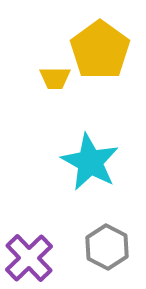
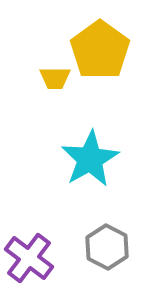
cyan star: moved 3 px up; rotated 14 degrees clockwise
purple cross: rotated 9 degrees counterclockwise
